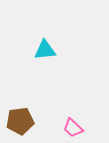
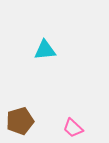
brown pentagon: rotated 8 degrees counterclockwise
